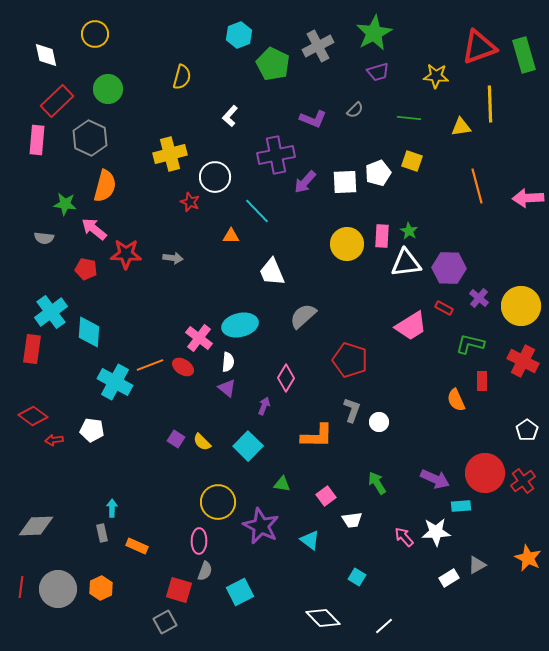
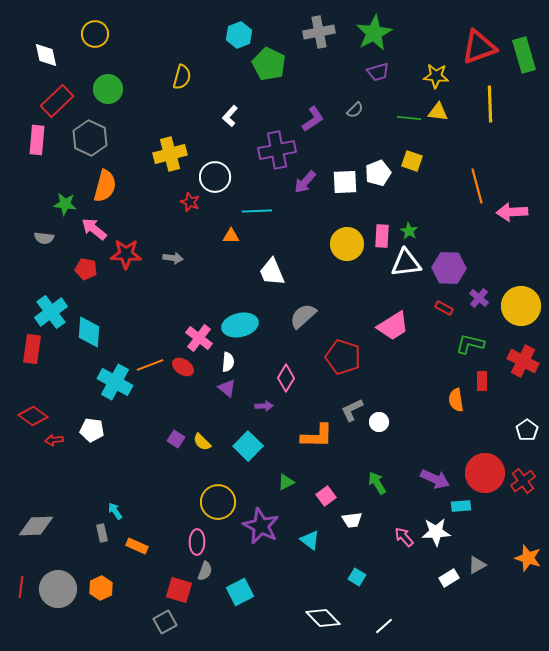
gray cross at (318, 46): moved 1 px right, 14 px up; rotated 16 degrees clockwise
green pentagon at (273, 64): moved 4 px left
purple L-shape at (313, 119): rotated 56 degrees counterclockwise
yellow triangle at (461, 127): moved 23 px left, 15 px up; rotated 15 degrees clockwise
purple cross at (276, 155): moved 1 px right, 5 px up
pink arrow at (528, 198): moved 16 px left, 14 px down
cyan line at (257, 211): rotated 48 degrees counterclockwise
pink trapezoid at (411, 326): moved 18 px left
red pentagon at (350, 360): moved 7 px left, 3 px up
orange semicircle at (456, 400): rotated 15 degrees clockwise
purple arrow at (264, 406): rotated 66 degrees clockwise
gray L-shape at (352, 410): rotated 135 degrees counterclockwise
green triangle at (282, 484): moved 4 px right, 2 px up; rotated 36 degrees counterclockwise
cyan arrow at (112, 508): moved 3 px right, 3 px down; rotated 36 degrees counterclockwise
pink ellipse at (199, 541): moved 2 px left, 1 px down
orange star at (528, 558): rotated 8 degrees counterclockwise
